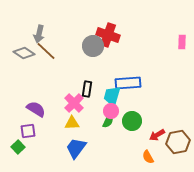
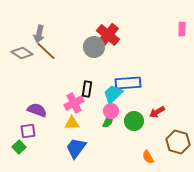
red cross: rotated 20 degrees clockwise
pink rectangle: moved 13 px up
gray circle: moved 1 px right, 1 px down
gray diamond: moved 2 px left
cyan trapezoid: moved 1 px right, 2 px up; rotated 30 degrees clockwise
pink cross: rotated 18 degrees clockwise
purple semicircle: moved 1 px right, 1 px down; rotated 12 degrees counterclockwise
green circle: moved 2 px right
red arrow: moved 23 px up
brown hexagon: rotated 25 degrees clockwise
green square: moved 1 px right
